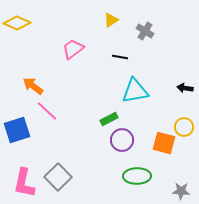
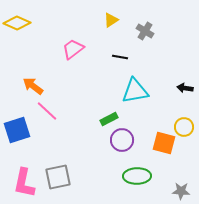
gray square: rotated 32 degrees clockwise
